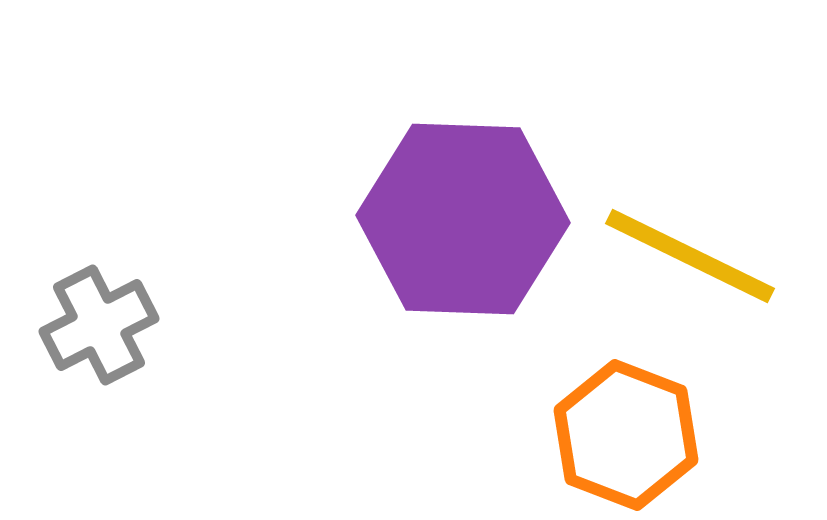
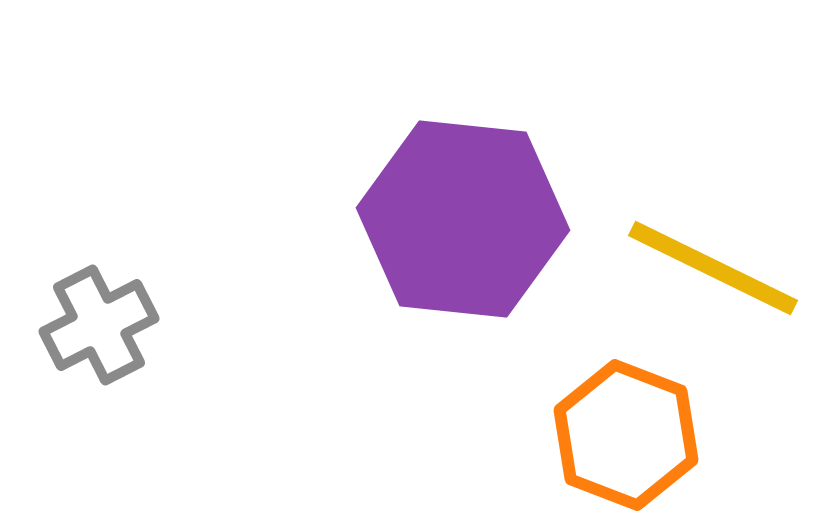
purple hexagon: rotated 4 degrees clockwise
yellow line: moved 23 px right, 12 px down
